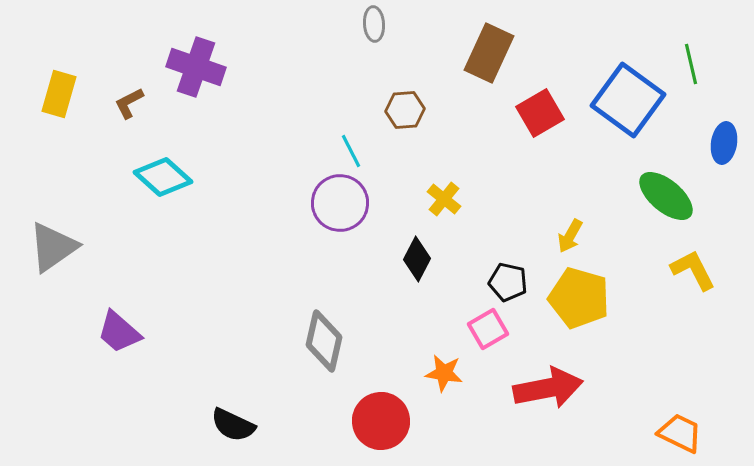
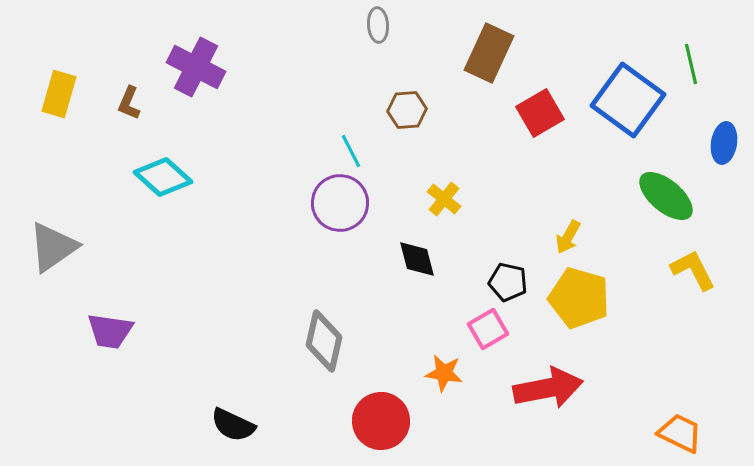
gray ellipse: moved 4 px right, 1 px down
purple cross: rotated 8 degrees clockwise
brown L-shape: rotated 40 degrees counterclockwise
brown hexagon: moved 2 px right
yellow arrow: moved 2 px left, 1 px down
black diamond: rotated 42 degrees counterclockwise
purple trapezoid: moved 9 px left, 1 px up; rotated 33 degrees counterclockwise
